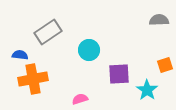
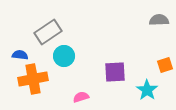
cyan circle: moved 25 px left, 6 px down
purple square: moved 4 px left, 2 px up
pink semicircle: moved 1 px right, 2 px up
